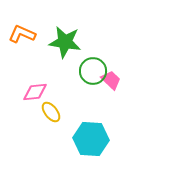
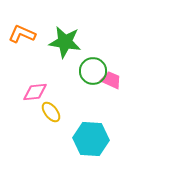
pink trapezoid: rotated 20 degrees counterclockwise
